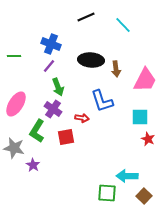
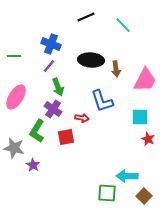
pink ellipse: moved 7 px up
